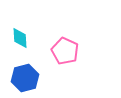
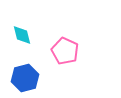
cyan diamond: moved 2 px right, 3 px up; rotated 10 degrees counterclockwise
